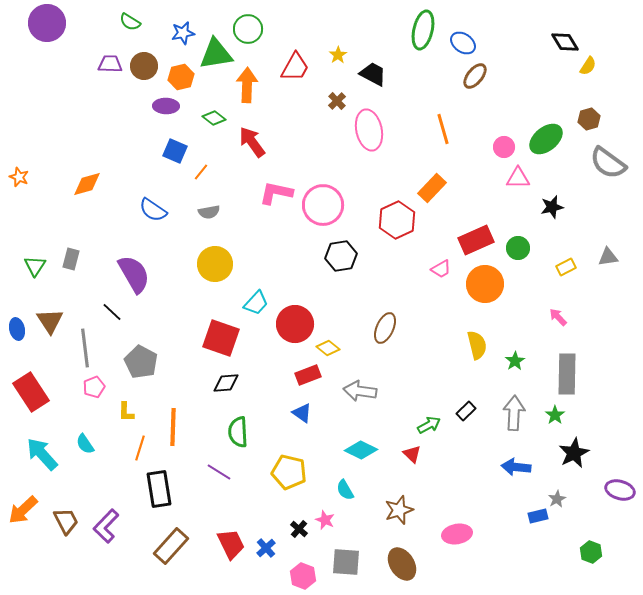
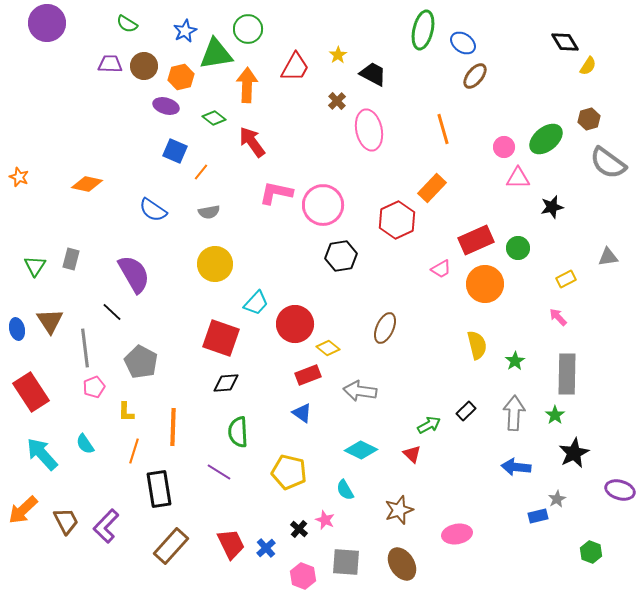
green semicircle at (130, 22): moved 3 px left, 2 px down
blue star at (183, 33): moved 2 px right, 2 px up; rotated 15 degrees counterclockwise
purple ellipse at (166, 106): rotated 15 degrees clockwise
orange diamond at (87, 184): rotated 28 degrees clockwise
yellow rectangle at (566, 267): moved 12 px down
orange line at (140, 448): moved 6 px left, 3 px down
